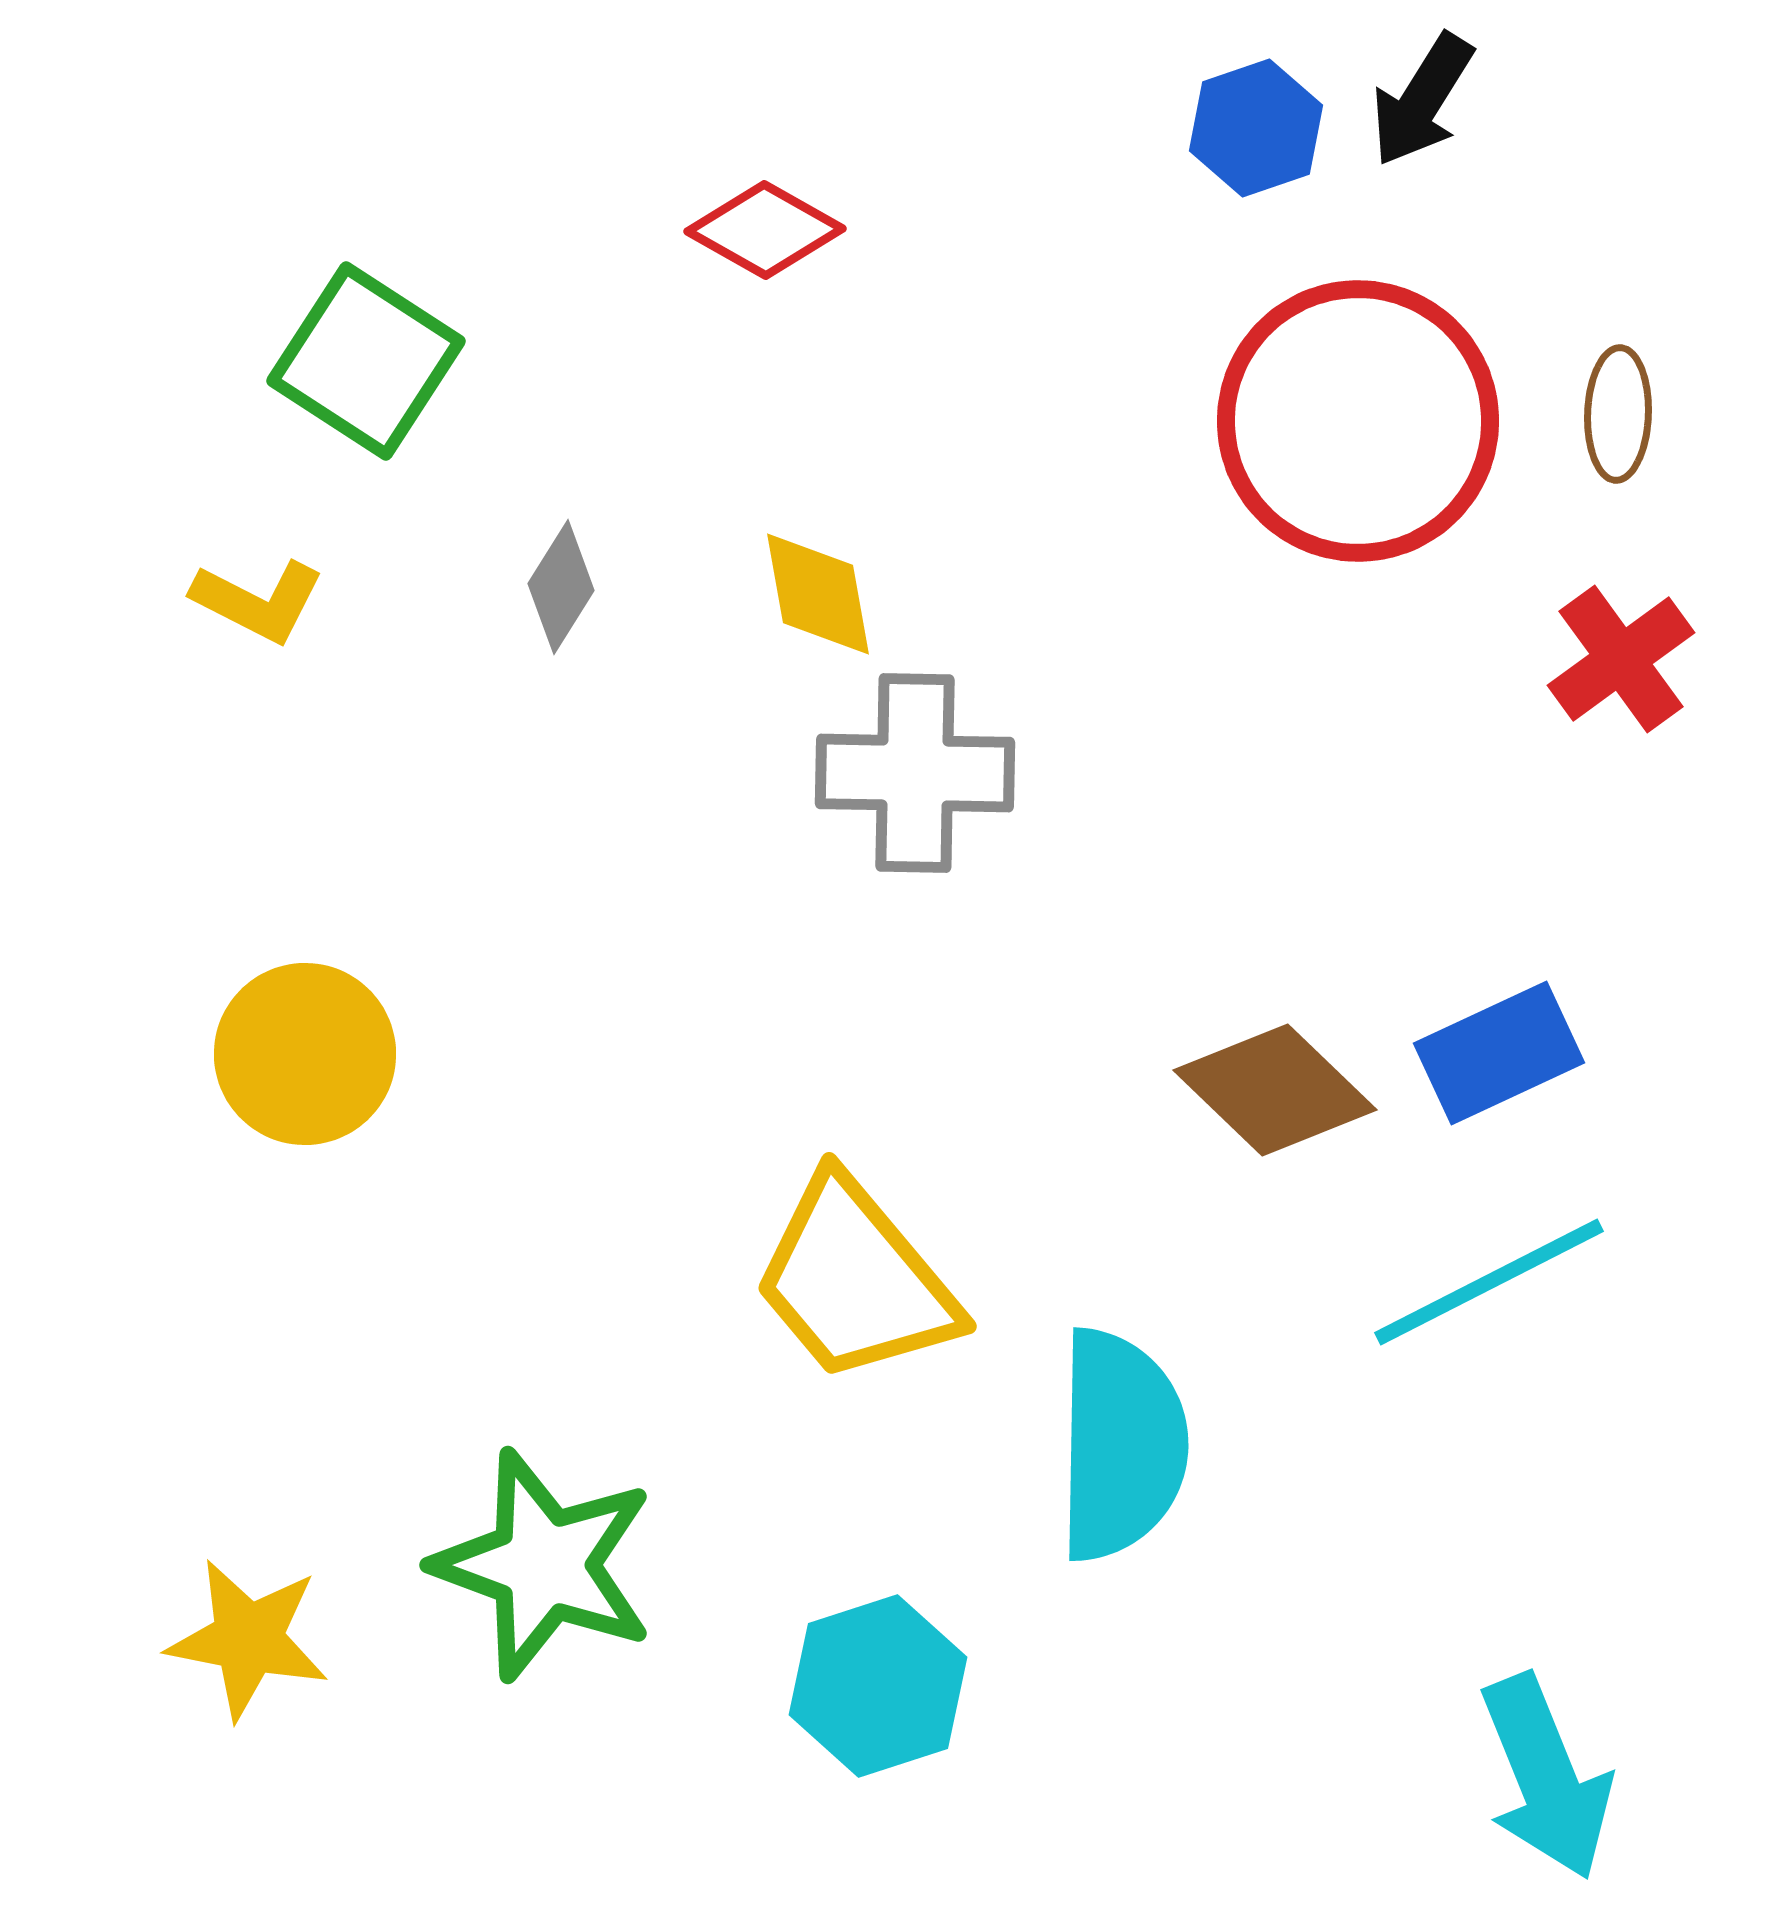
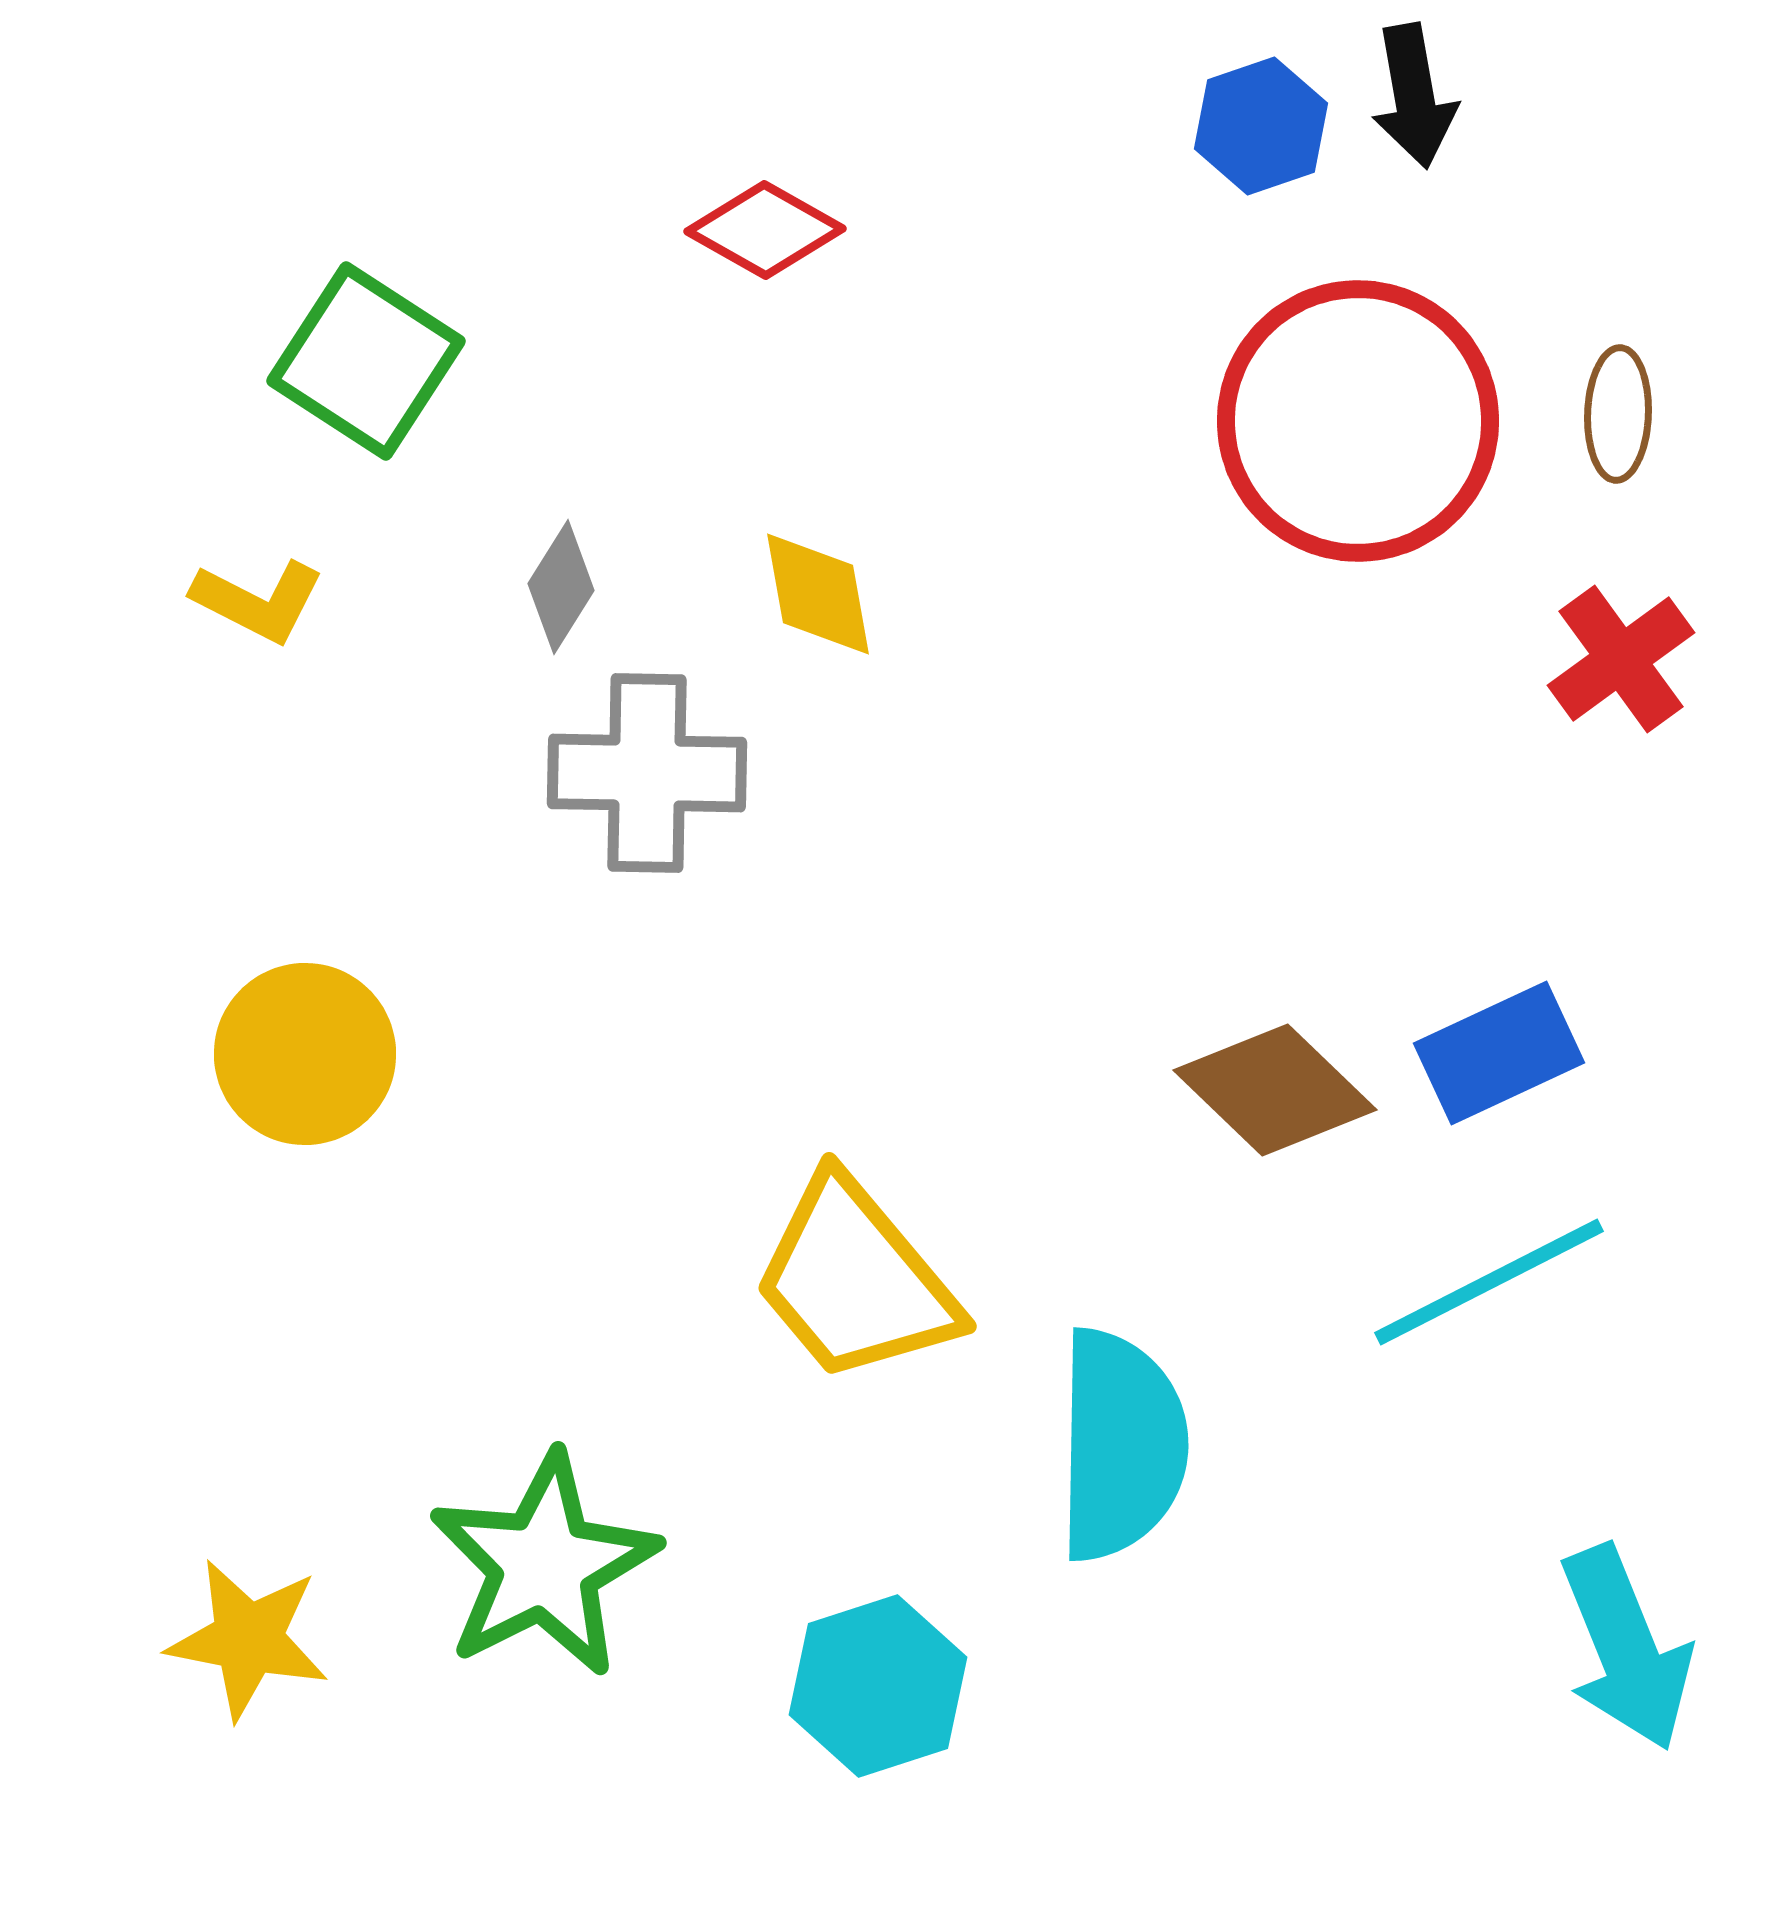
black arrow: moved 8 px left, 4 px up; rotated 42 degrees counterclockwise
blue hexagon: moved 5 px right, 2 px up
gray cross: moved 268 px left
green star: rotated 25 degrees clockwise
cyan arrow: moved 80 px right, 129 px up
